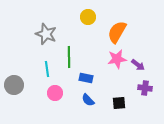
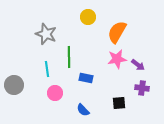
purple cross: moved 3 px left
blue semicircle: moved 5 px left, 10 px down
